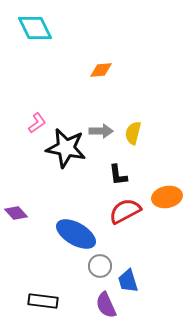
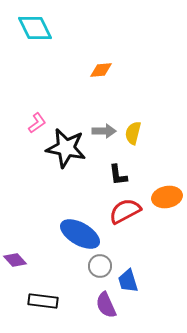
gray arrow: moved 3 px right
purple diamond: moved 1 px left, 47 px down
blue ellipse: moved 4 px right
